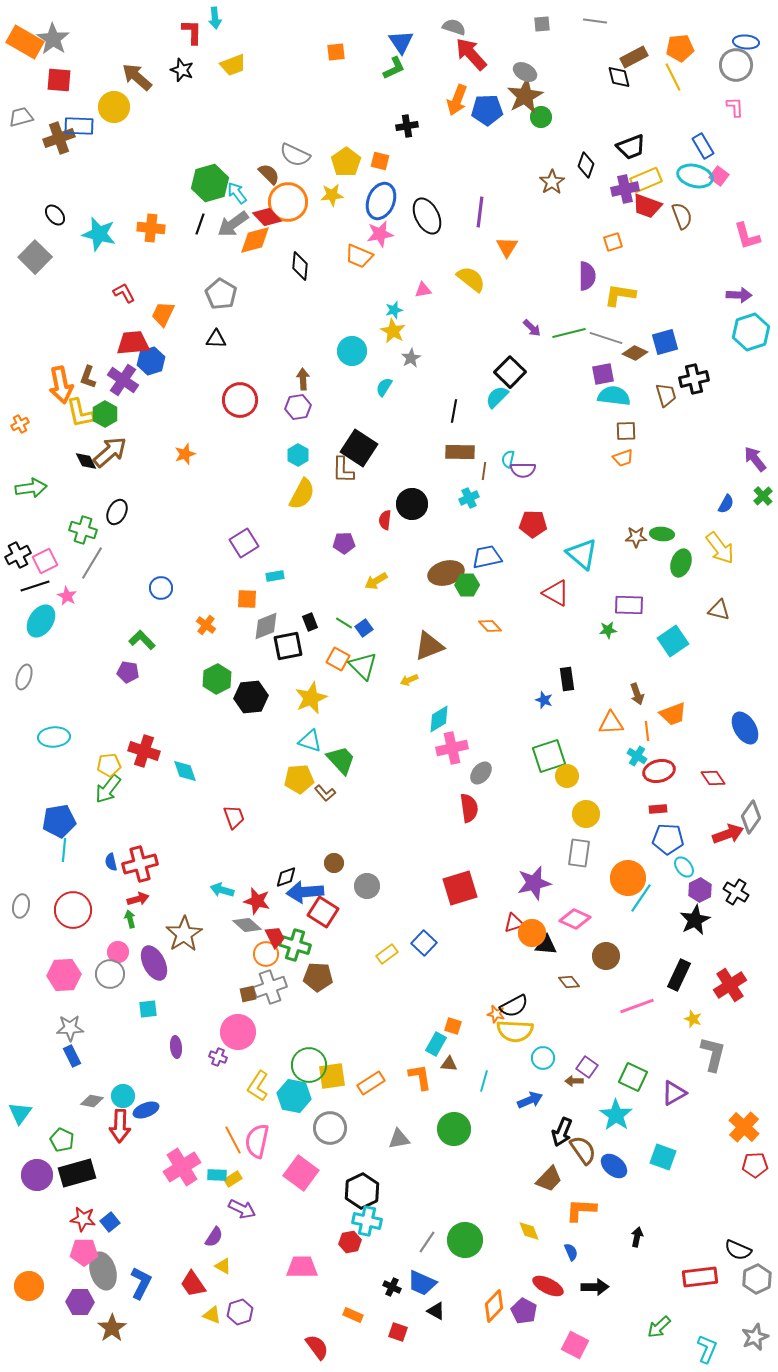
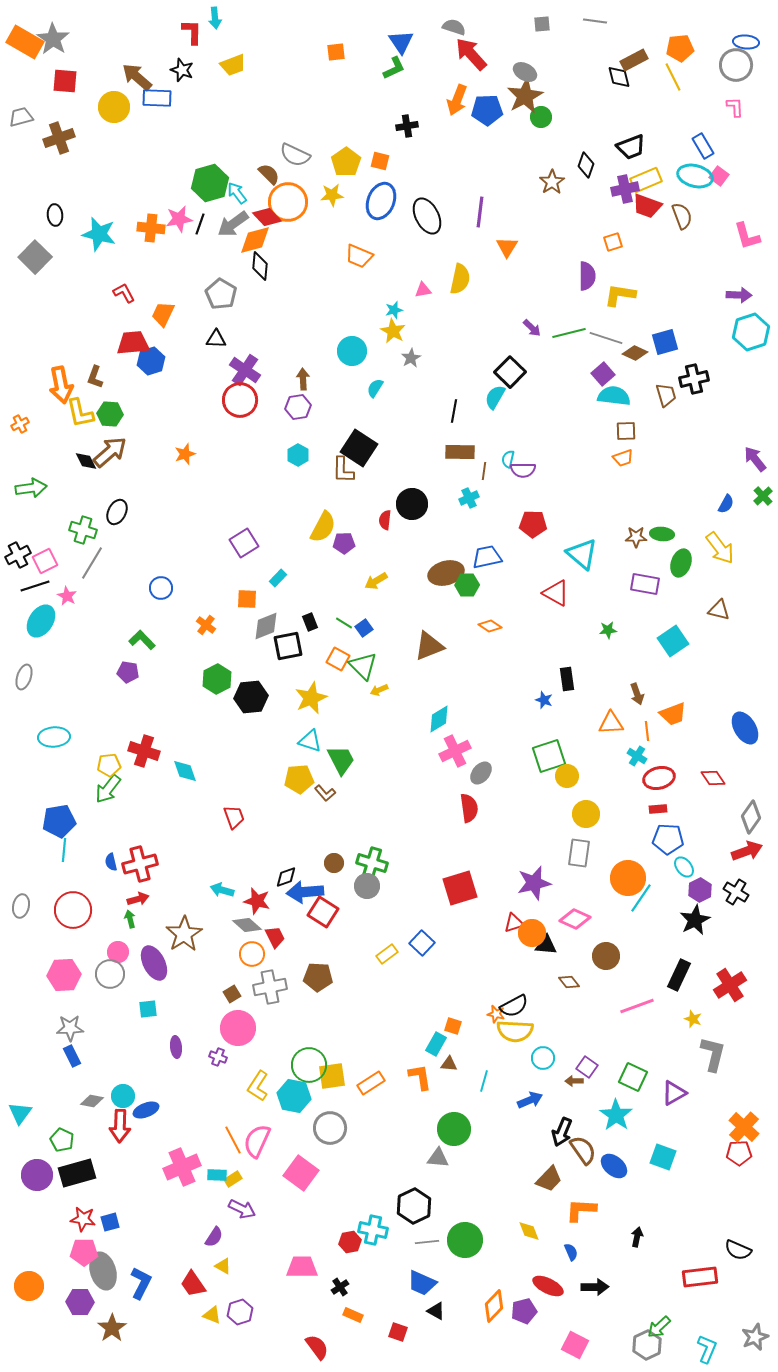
brown rectangle at (634, 57): moved 3 px down
red square at (59, 80): moved 6 px right, 1 px down
blue rectangle at (79, 126): moved 78 px right, 28 px up
black ellipse at (55, 215): rotated 35 degrees clockwise
pink star at (380, 234): moved 201 px left, 15 px up
black diamond at (300, 266): moved 40 px left
yellow semicircle at (471, 279): moved 11 px left; rotated 64 degrees clockwise
purple square at (603, 374): rotated 30 degrees counterclockwise
brown L-shape at (88, 377): moved 7 px right
purple cross at (123, 380): moved 122 px right, 10 px up
cyan semicircle at (384, 387): moved 9 px left, 1 px down
cyan semicircle at (497, 397): moved 2 px left; rotated 15 degrees counterclockwise
green hexagon at (105, 414): moved 5 px right; rotated 25 degrees counterclockwise
yellow semicircle at (302, 494): moved 21 px right, 33 px down
cyan rectangle at (275, 576): moved 3 px right, 2 px down; rotated 36 degrees counterclockwise
purple rectangle at (629, 605): moved 16 px right, 21 px up; rotated 8 degrees clockwise
orange diamond at (490, 626): rotated 15 degrees counterclockwise
yellow arrow at (409, 680): moved 30 px left, 10 px down
pink cross at (452, 748): moved 3 px right, 3 px down; rotated 12 degrees counterclockwise
green trapezoid at (341, 760): rotated 16 degrees clockwise
red ellipse at (659, 771): moved 7 px down
red arrow at (728, 834): moved 19 px right, 17 px down
blue square at (424, 943): moved 2 px left
green cross at (295, 945): moved 77 px right, 82 px up
orange circle at (266, 954): moved 14 px left
gray cross at (270, 987): rotated 8 degrees clockwise
brown square at (248, 994): moved 16 px left; rotated 18 degrees counterclockwise
pink circle at (238, 1032): moved 4 px up
gray triangle at (399, 1139): moved 39 px right, 19 px down; rotated 15 degrees clockwise
pink semicircle at (257, 1141): rotated 12 degrees clockwise
red pentagon at (755, 1165): moved 16 px left, 12 px up
pink cross at (182, 1167): rotated 9 degrees clockwise
black hexagon at (362, 1191): moved 52 px right, 15 px down
cyan cross at (367, 1221): moved 6 px right, 9 px down
blue square at (110, 1222): rotated 24 degrees clockwise
gray line at (427, 1242): rotated 50 degrees clockwise
gray hexagon at (757, 1279): moved 110 px left, 66 px down
black cross at (392, 1287): moved 52 px left; rotated 30 degrees clockwise
purple pentagon at (524, 1311): rotated 30 degrees clockwise
